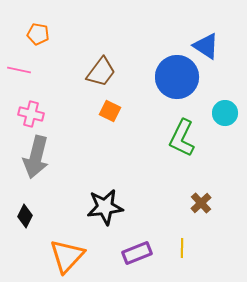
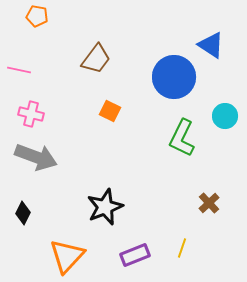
orange pentagon: moved 1 px left, 18 px up
blue triangle: moved 5 px right, 1 px up
brown trapezoid: moved 5 px left, 13 px up
blue circle: moved 3 px left
cyan circle: moved 3 px down
gray arrow: rotated 84 degrees counterclockwise
brown cross: moved 8 px right
black star: rotated 15 degrees counterclockwise
black diamond: moved 2 px left, 3 px up
yellow line: rotated 18 degrees clockwise
purple rectangle: moved 2 px left, 2 px down
